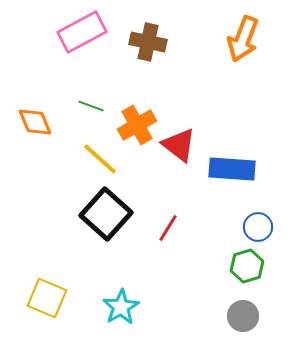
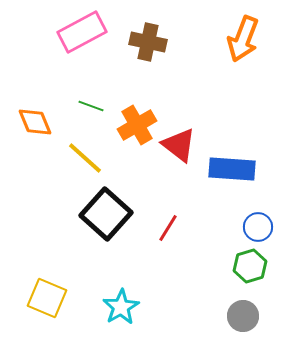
yellow line: moved 15 px left, 1 px up
green hexagon: moved 3 px right
